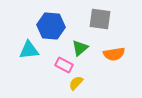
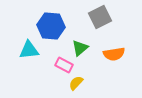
gray square: moved 2 px up; rotated 35 degrees counterclockwise
